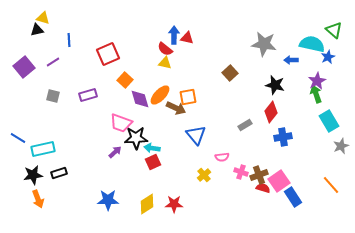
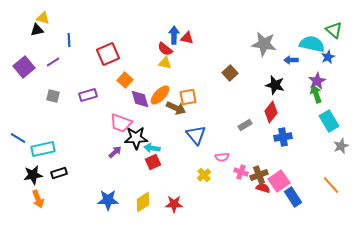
yellow diamond at (147, 204): moved 4 px left, 2 px up
